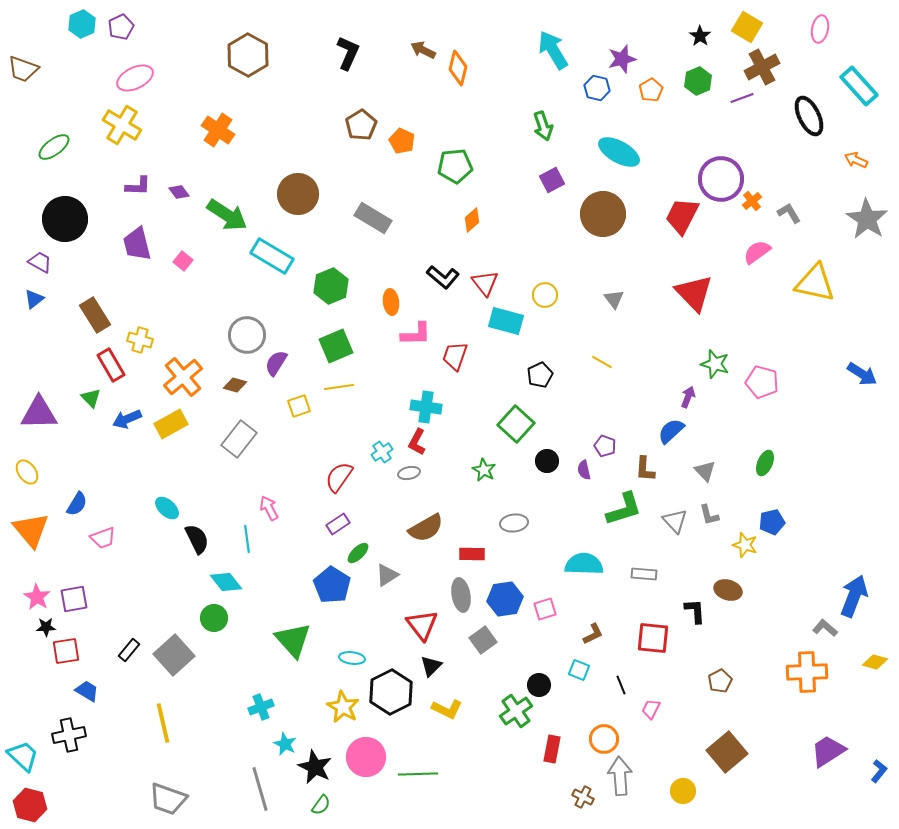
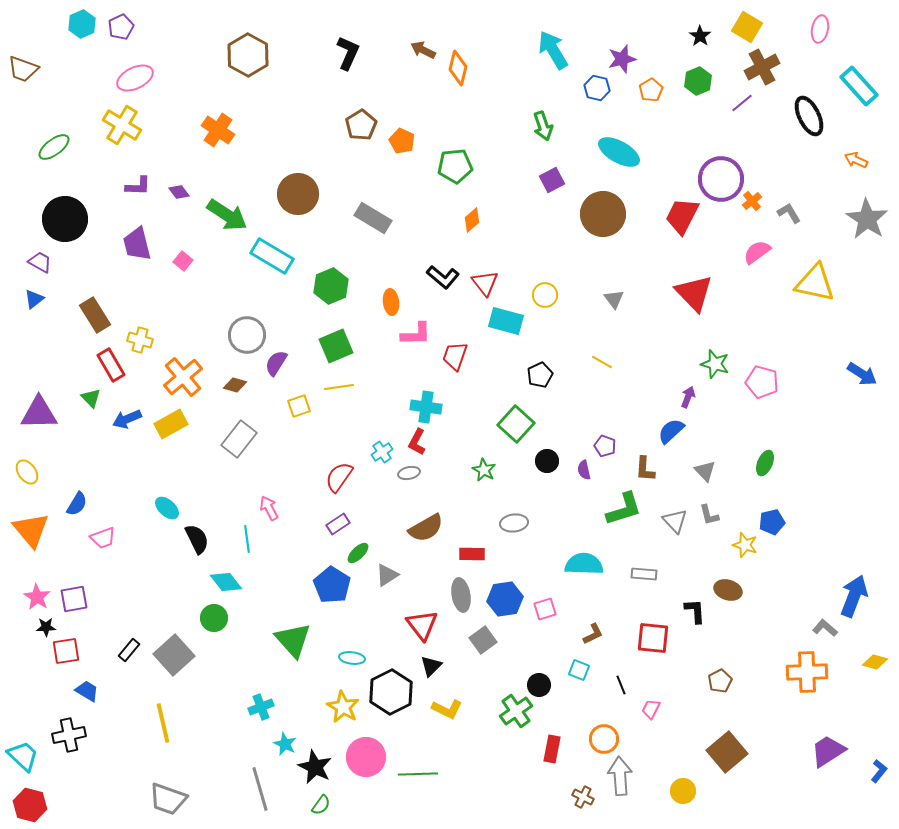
purple line at (742, 98): moved 5 px down; rotated 20 degrees counterclockwise
